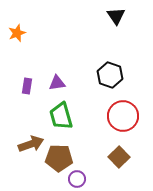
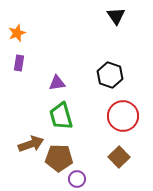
purple rectangle: moved 8 px left, 23 px up
